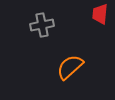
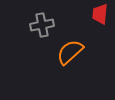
orange semicircle: moved 15 px up
